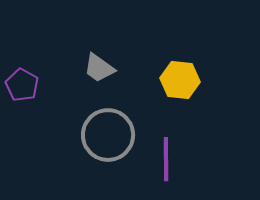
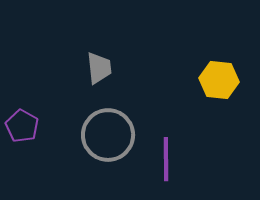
gray trapezoid: rotated 132 degrees counterclockwise
yellow hexagon: moved 39 px right
purple pentagon: moved 41 px down
